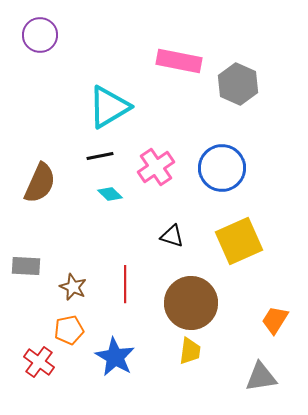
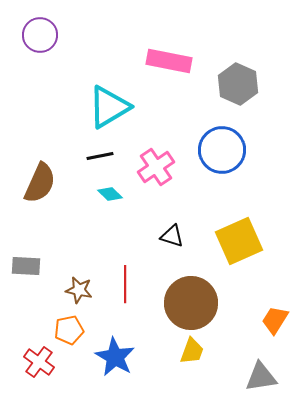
pink rectangle: moved 10 px left
blue circle: moved 18 px up
brown star: moved 6 px right, 3 px down; rotated 12 degrees counterclockwise
yellow trapezoid: moved 2 px right; rotated 12 degrees clockwise
